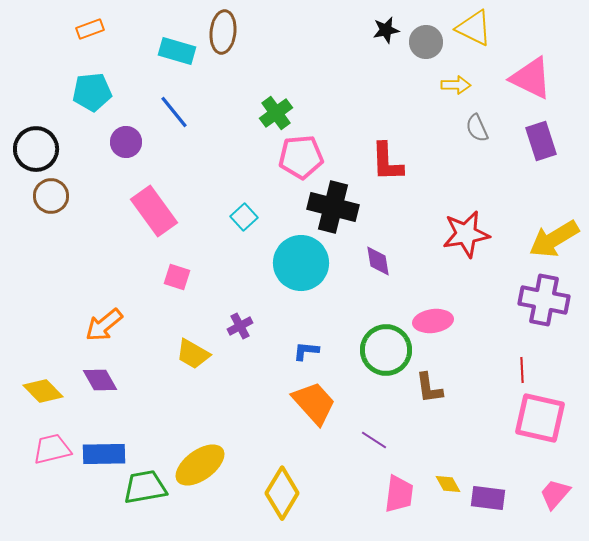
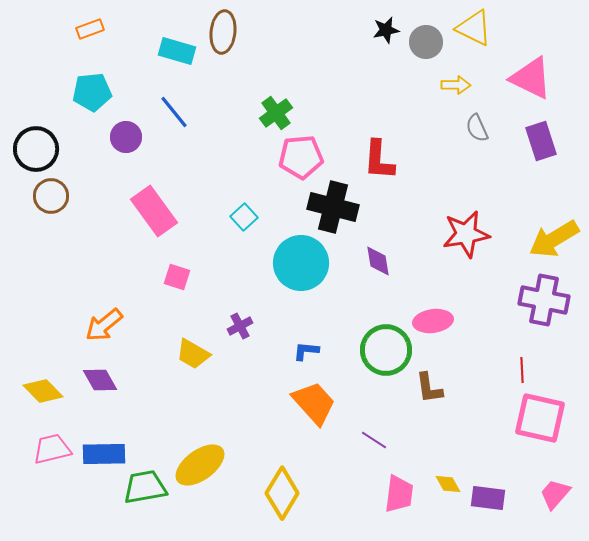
purple circle at (126, 142): moved 5 px up
red L-shape at (387, 162): moved 8 px left, 2 px up; rotated 6 degrees clockwise
